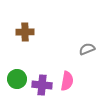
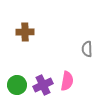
gray semicircle: rotated 70 degrees counterclockwise
green circle: moved 6 px down
purple cross: moved 1 px right; rotated 30 degrees counterclockwise
